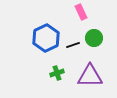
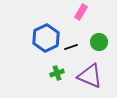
pink rectangle: rotated 56 degrees clockwise
green circle: moved 5 px right, 4 px down
black line: moved 2 px left, 2 px down
purple triangle: rotated 24 degrees clockwise
